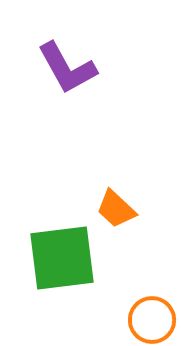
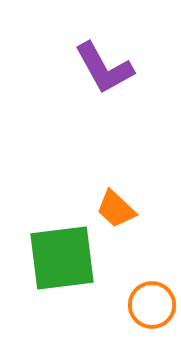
purple L-shape: moved 37 px right
orange circle: moved 15 px up
